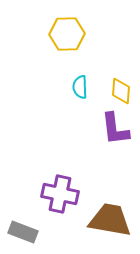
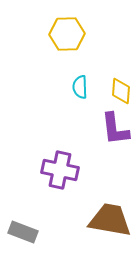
purple cross: moved 24 px up
